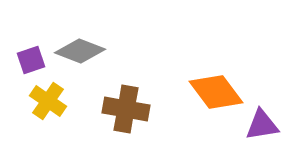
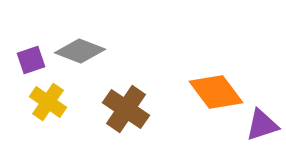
yellow cross: moved 1 px down
brown cross: rotated 24 degrees clockwise
purple triangle: rotated 9 degrees counterclockwise
